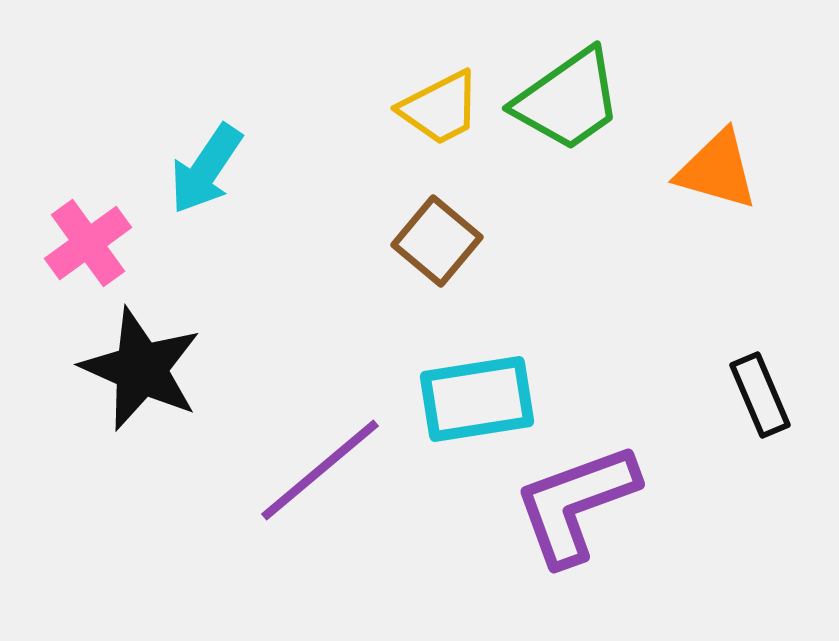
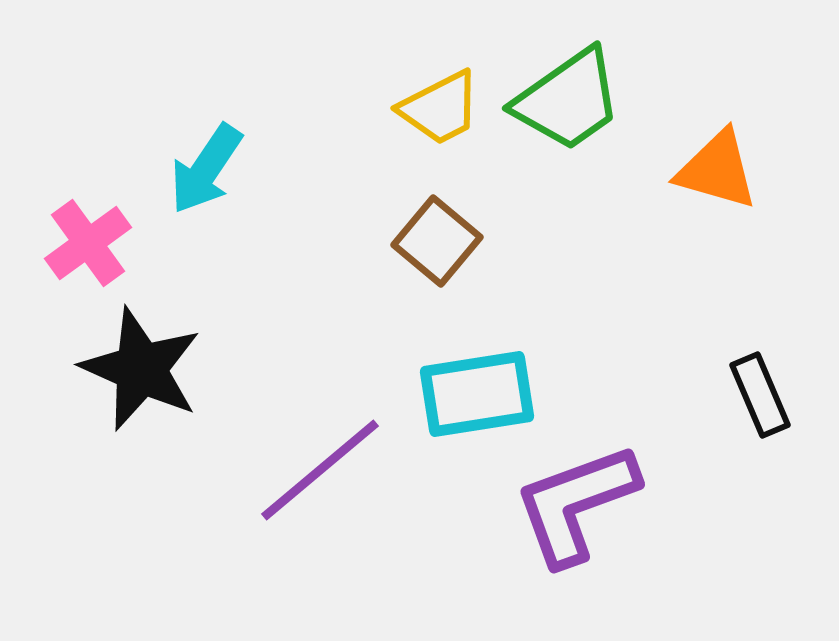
cyan rectangle: moved 5 px up
